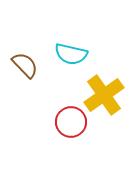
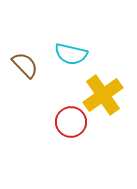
yellow cross: moved 1 px left
